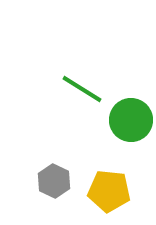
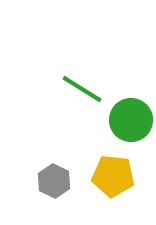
yellow pentagon: moved 4 px right, 15 px up
